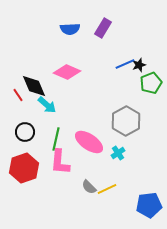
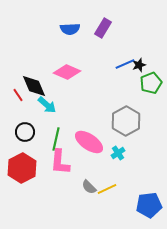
red hexagon: moved 2 px left; rotated 8 degrees counterclockwise
